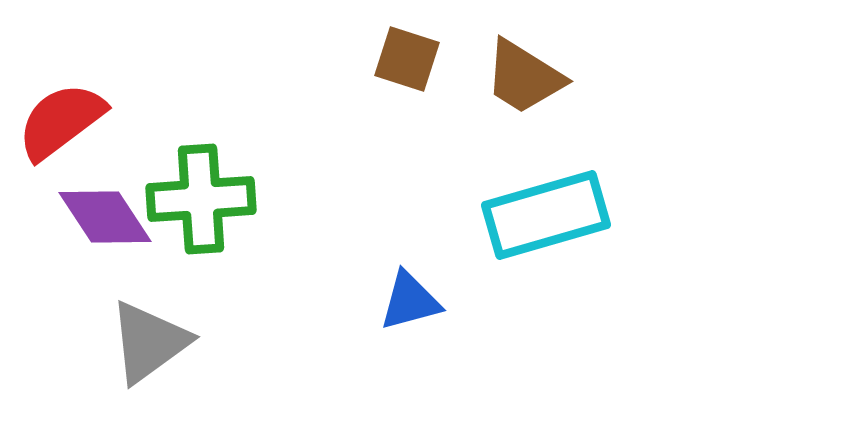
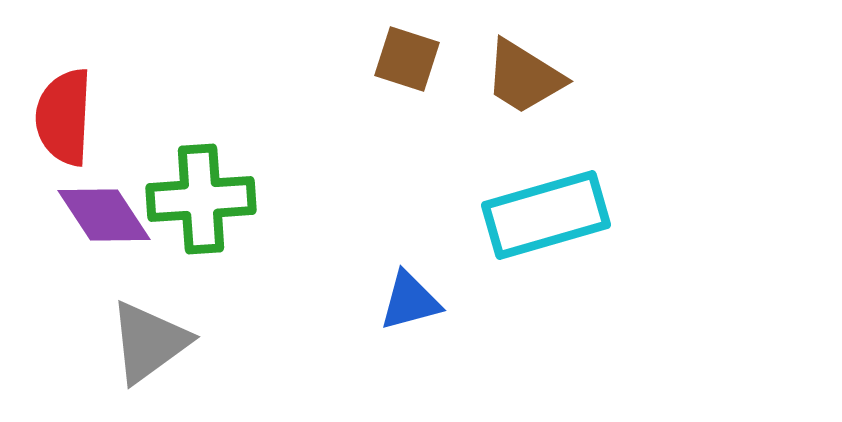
red semicircle: moved 3 px right, 4 px up; rotated 50 degrees counterclockwise
purple diamond: moved 1 px left, 2 px up
